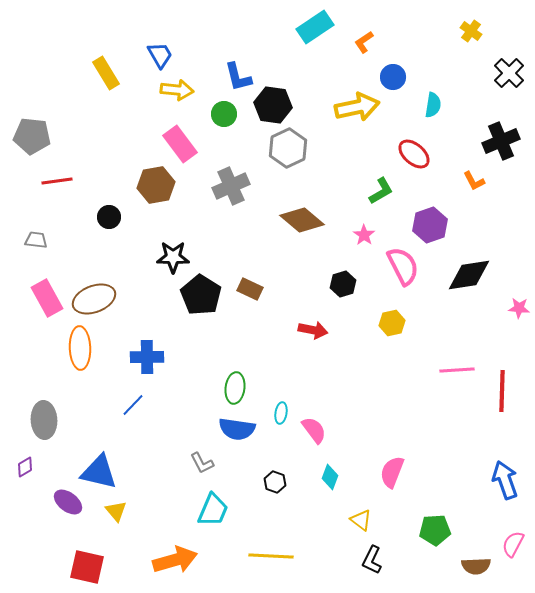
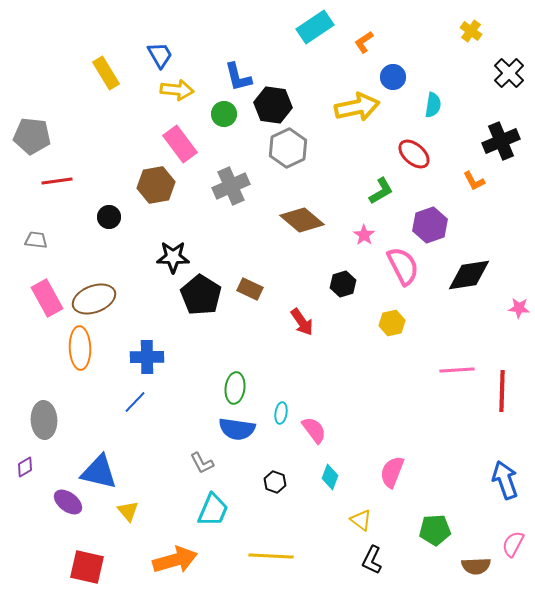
red arrow at (313, 330): moved 11 px left, 8 px up; rotated 44 degrees clockwise
blue line at (133, 405): moved 2 px right, 3 px up
yellow triangle at (116, 511): moved 12 px right
